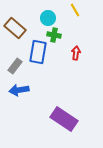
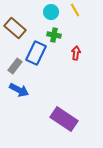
cyan circle: moved 3 px right, 6 px up
blue rectangle: moved 2 px left, 1 px down; rotated 15 degrees clockwise
blue arrow: rotated 144 degrees counterclockwise
